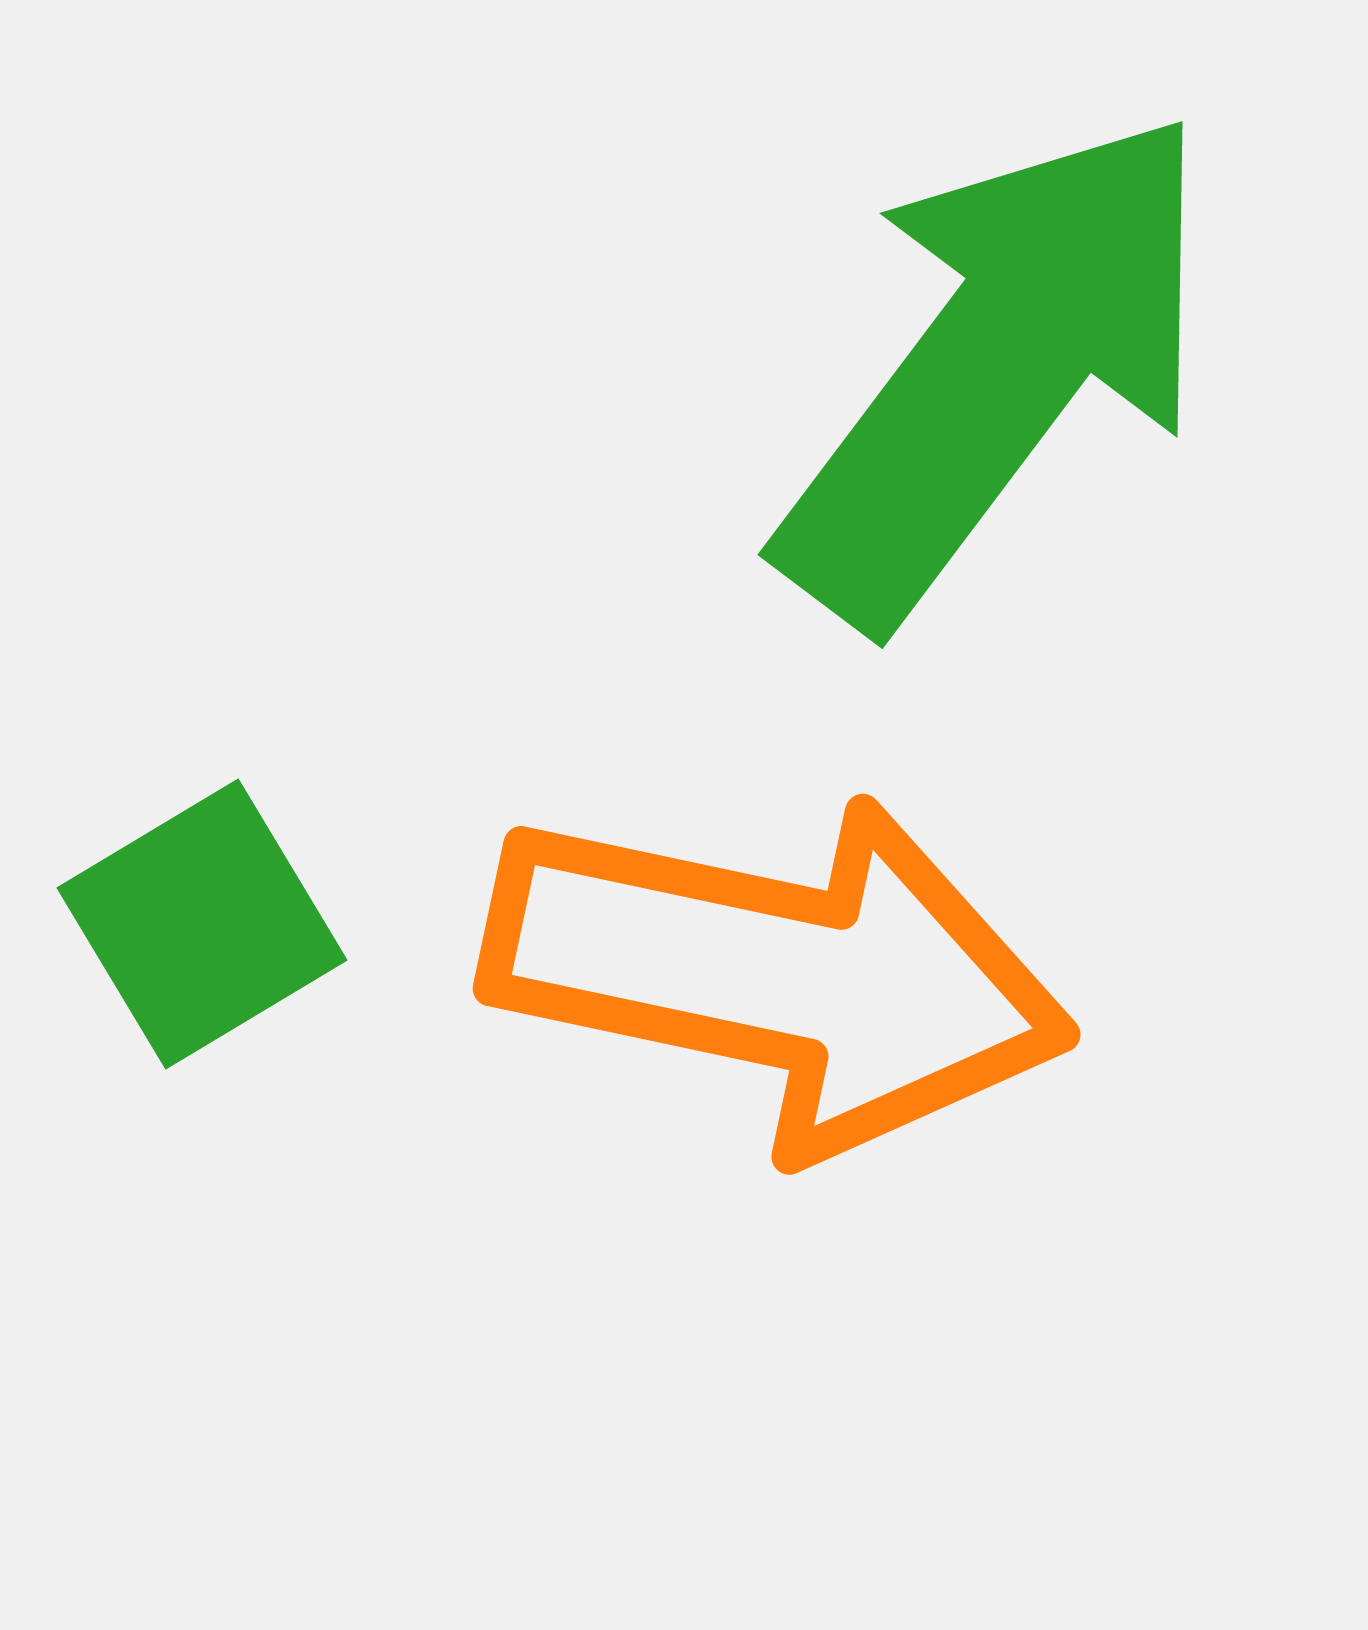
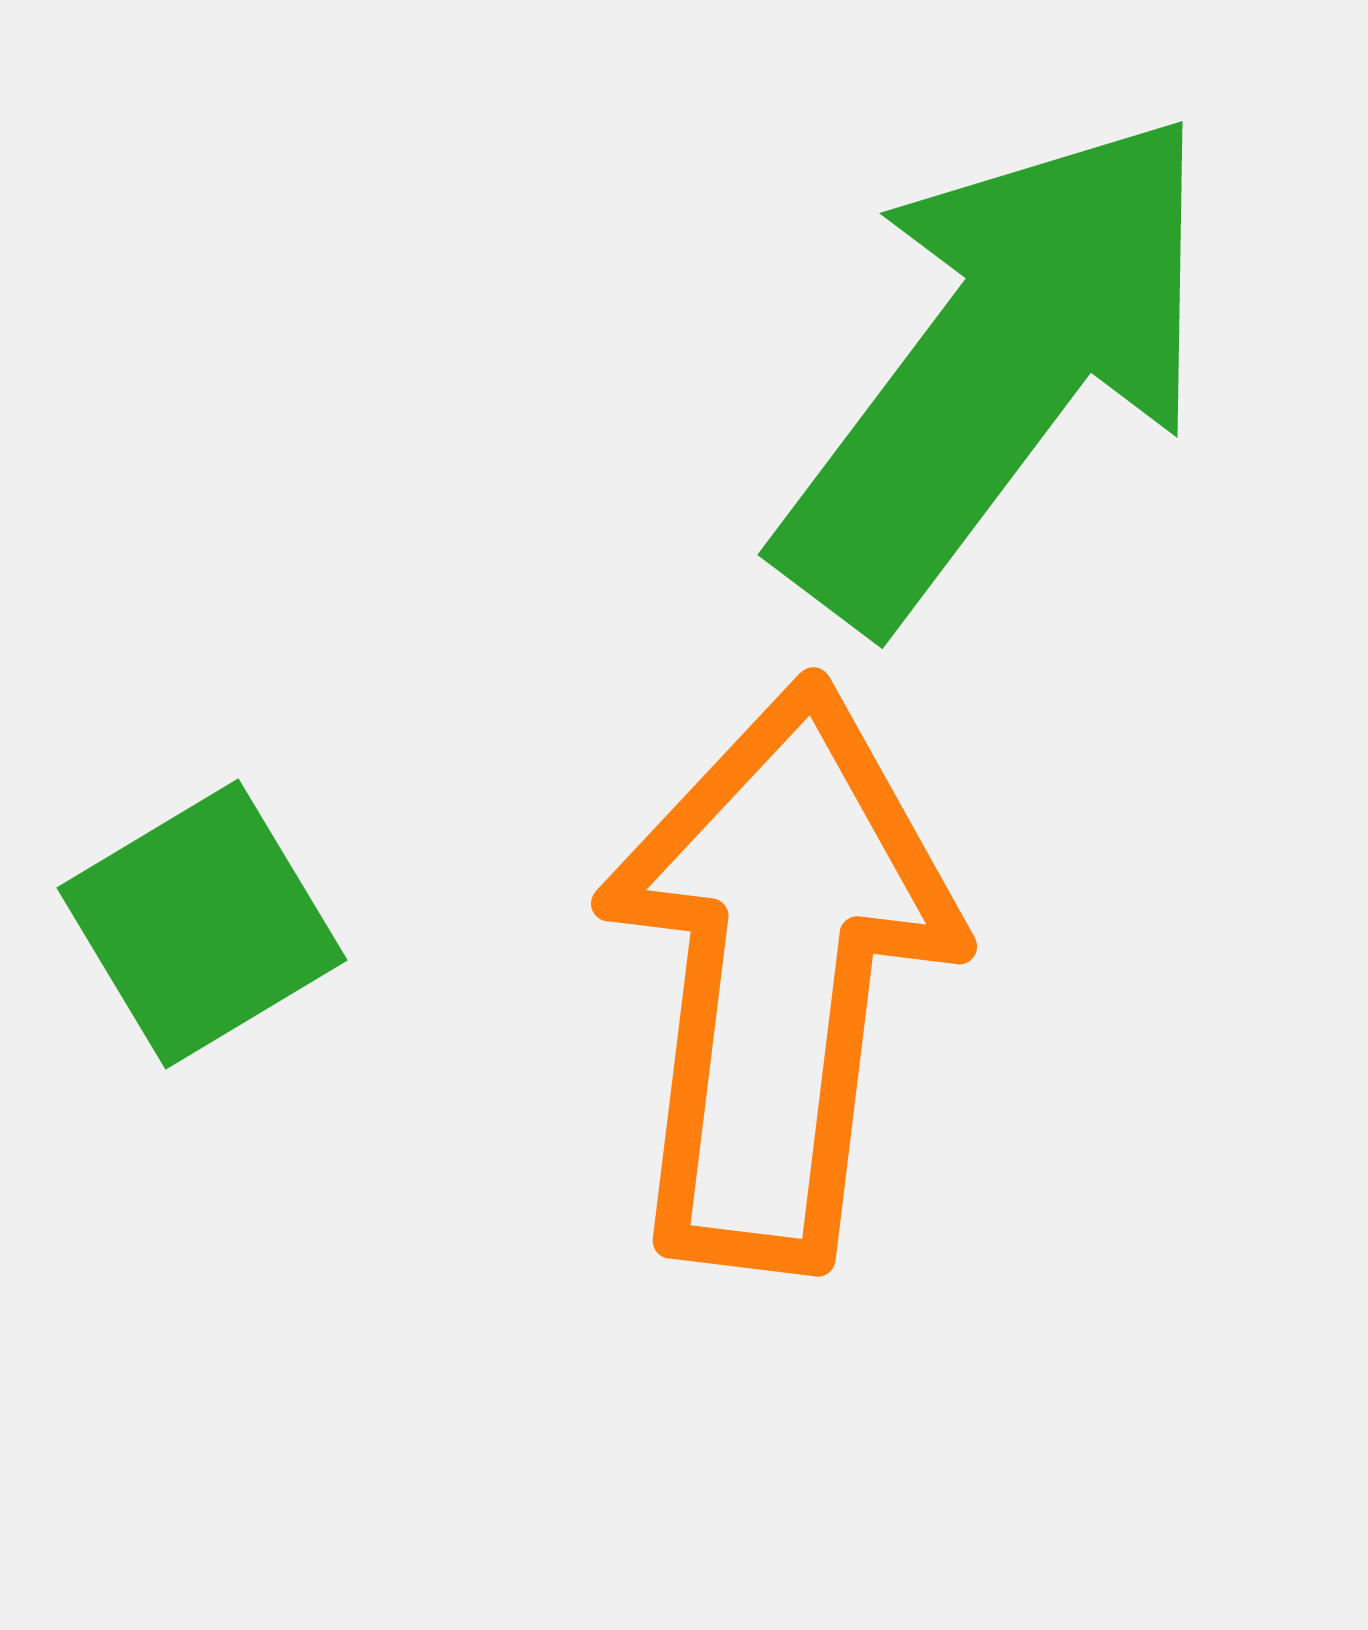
orange arrow: rotated 95 degrees counterclockwise
